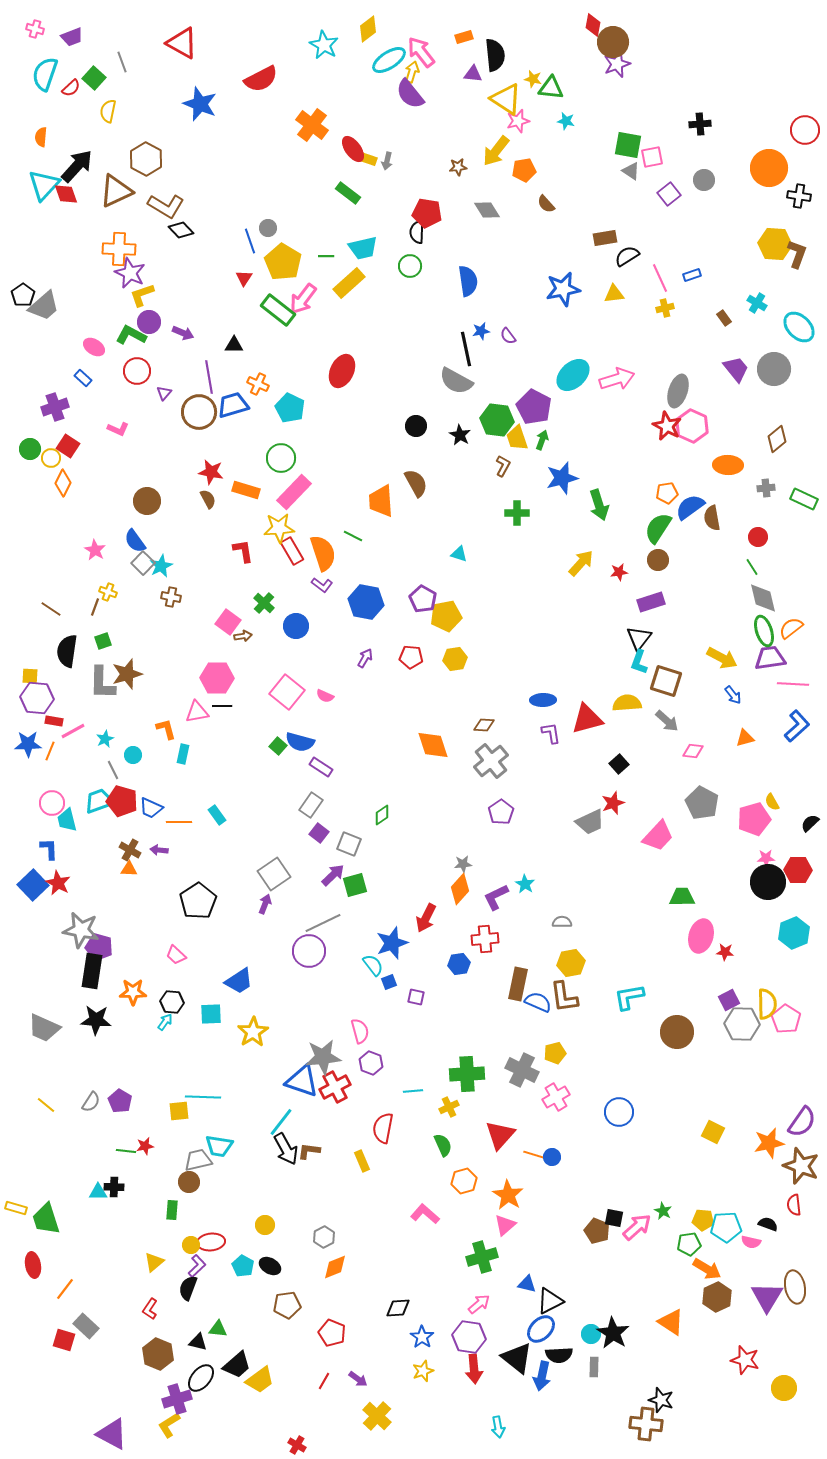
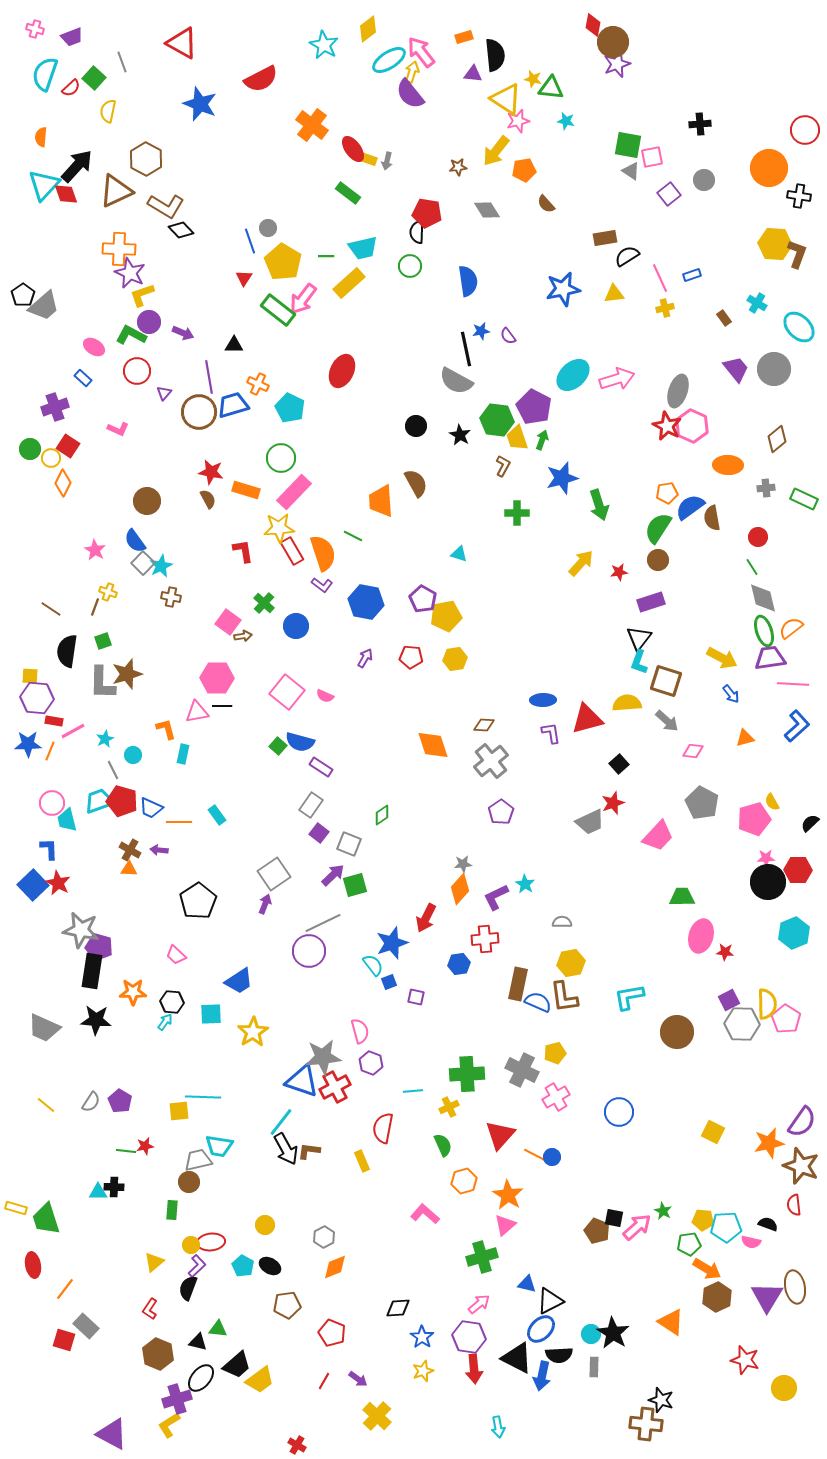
blue arrow at (733, 695): moved 2 px left, 1 px up
orange line at (535, 1155): rotated 10 degrees clockwise
black triangle at (517, 1358): rotated 12 degrees counterclockwise
